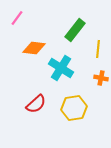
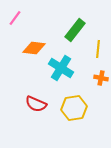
pink line: moved 2 px left
red semicircle: rotated 65 degrees clockwise
